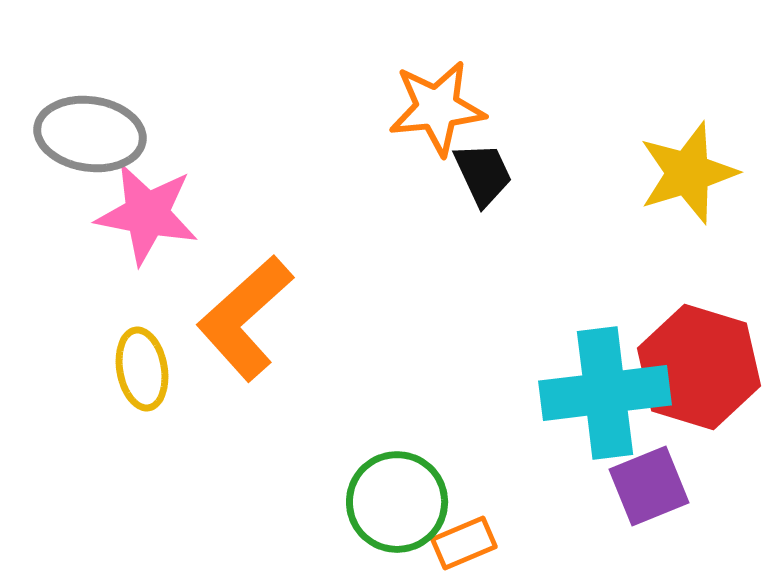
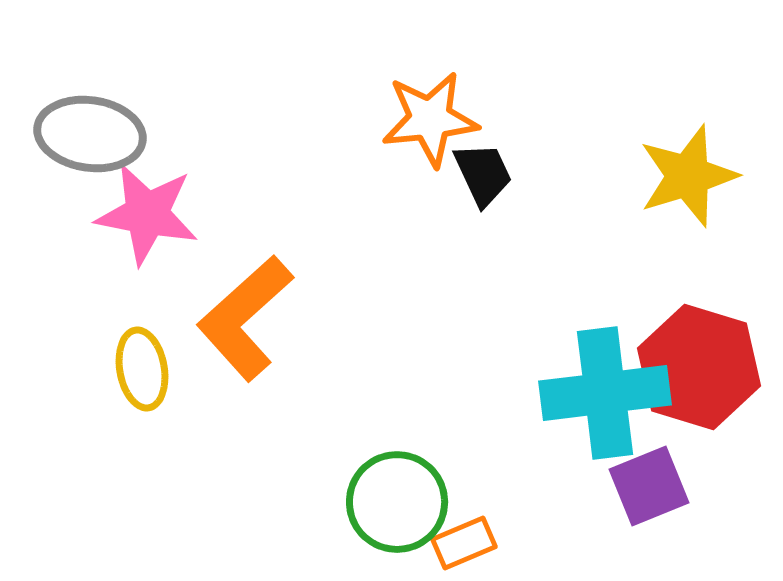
orange star: moved 7 px left, 11 px down
yellow star: moved 3 px down
